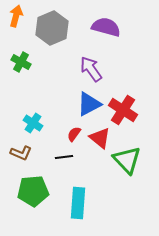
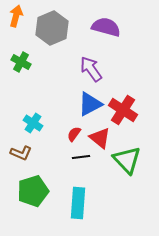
blue triangle: moved 1 px right
black line: moved 17 px right
green pentagon: rotated 12 degrees counterclockwise
